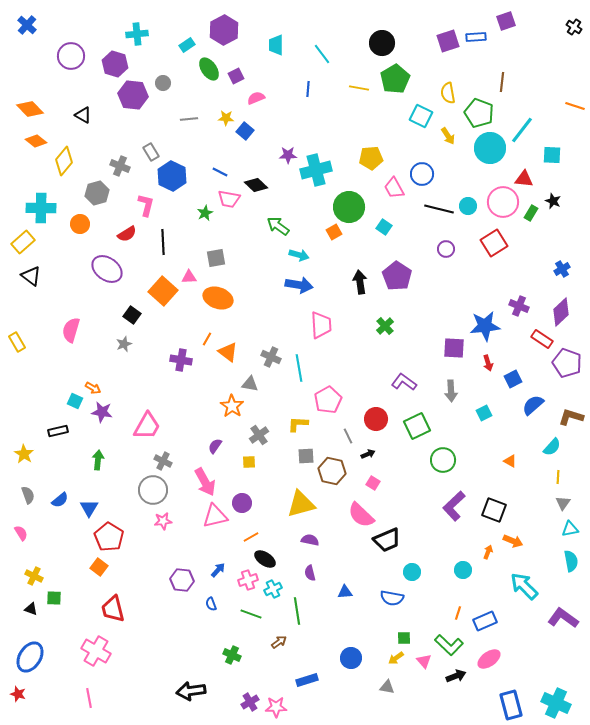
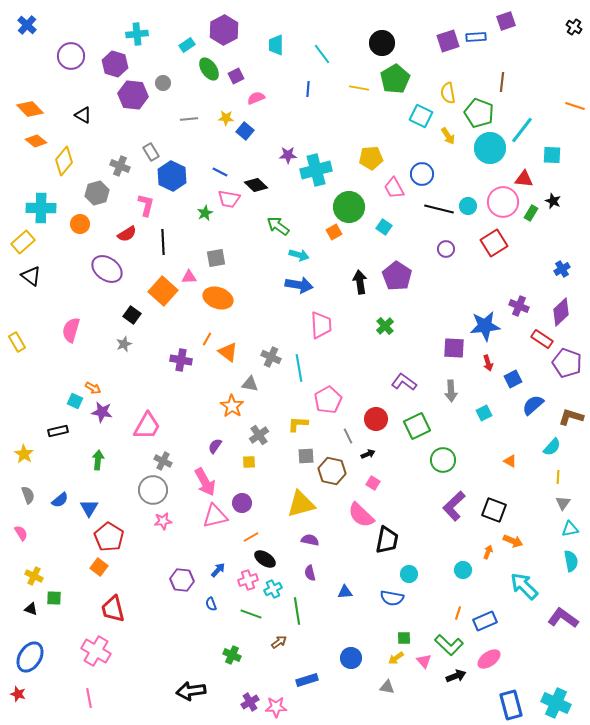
black trapezoid at (387, 540): rotated 56 degrees counterclockwise
cyan circle at (412, 572): moved 3 px left, 2 px down
